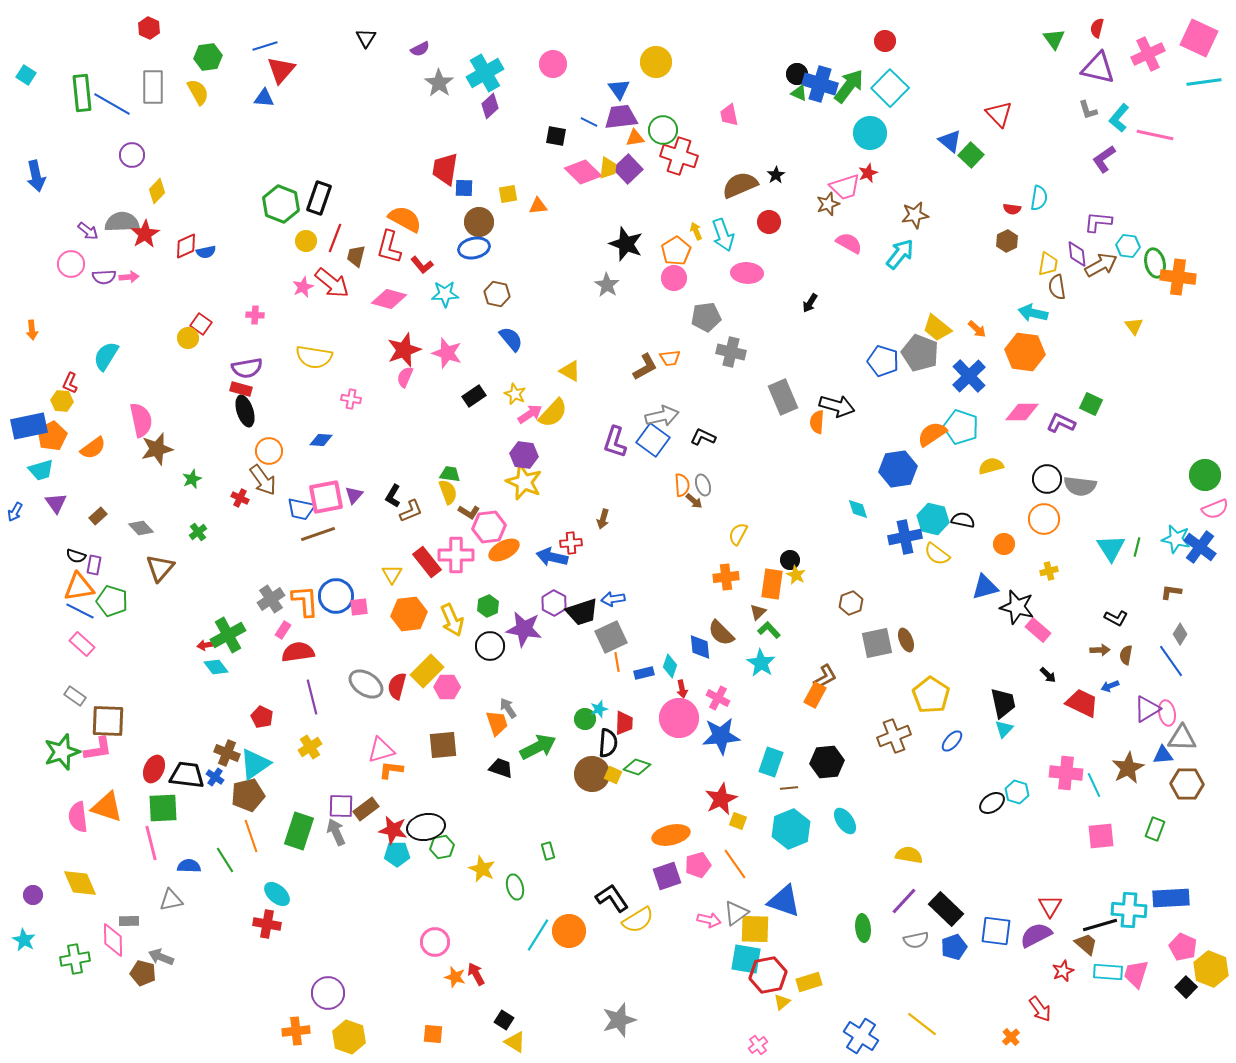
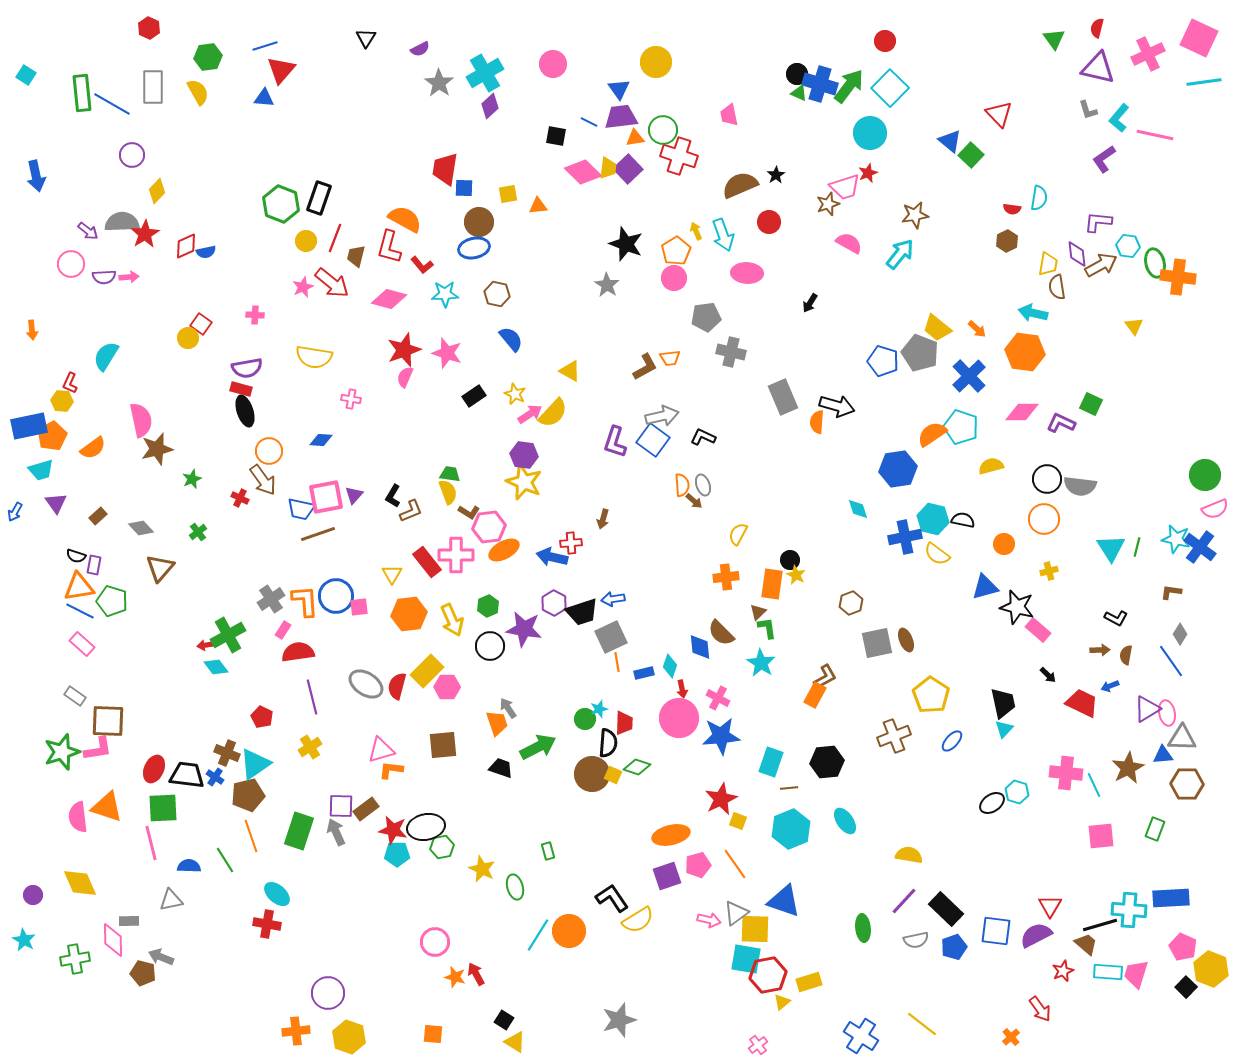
green L-shape at (769, 630): moved 2 px left, 2 px up; rotated 35 degrees clockwise
